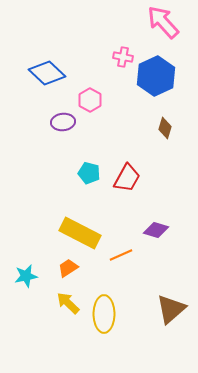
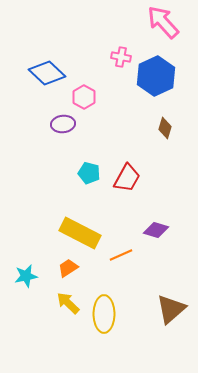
pink cross: moved 2 px left
pink hexagon: moved 6 px left, 3 px up
purple ellipse: moved 2 px down
